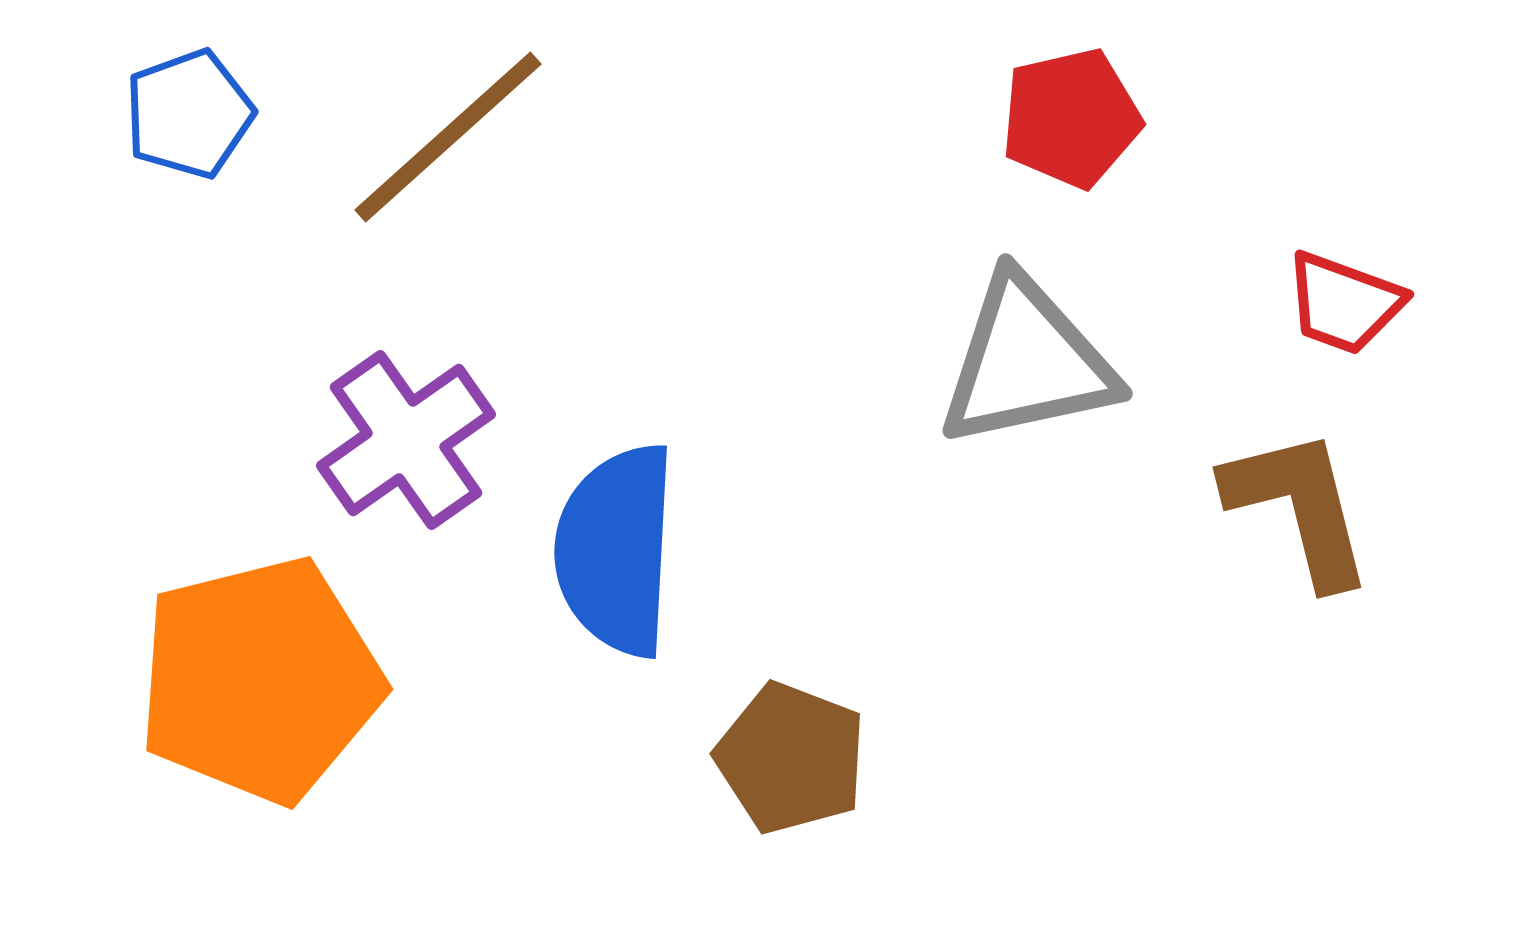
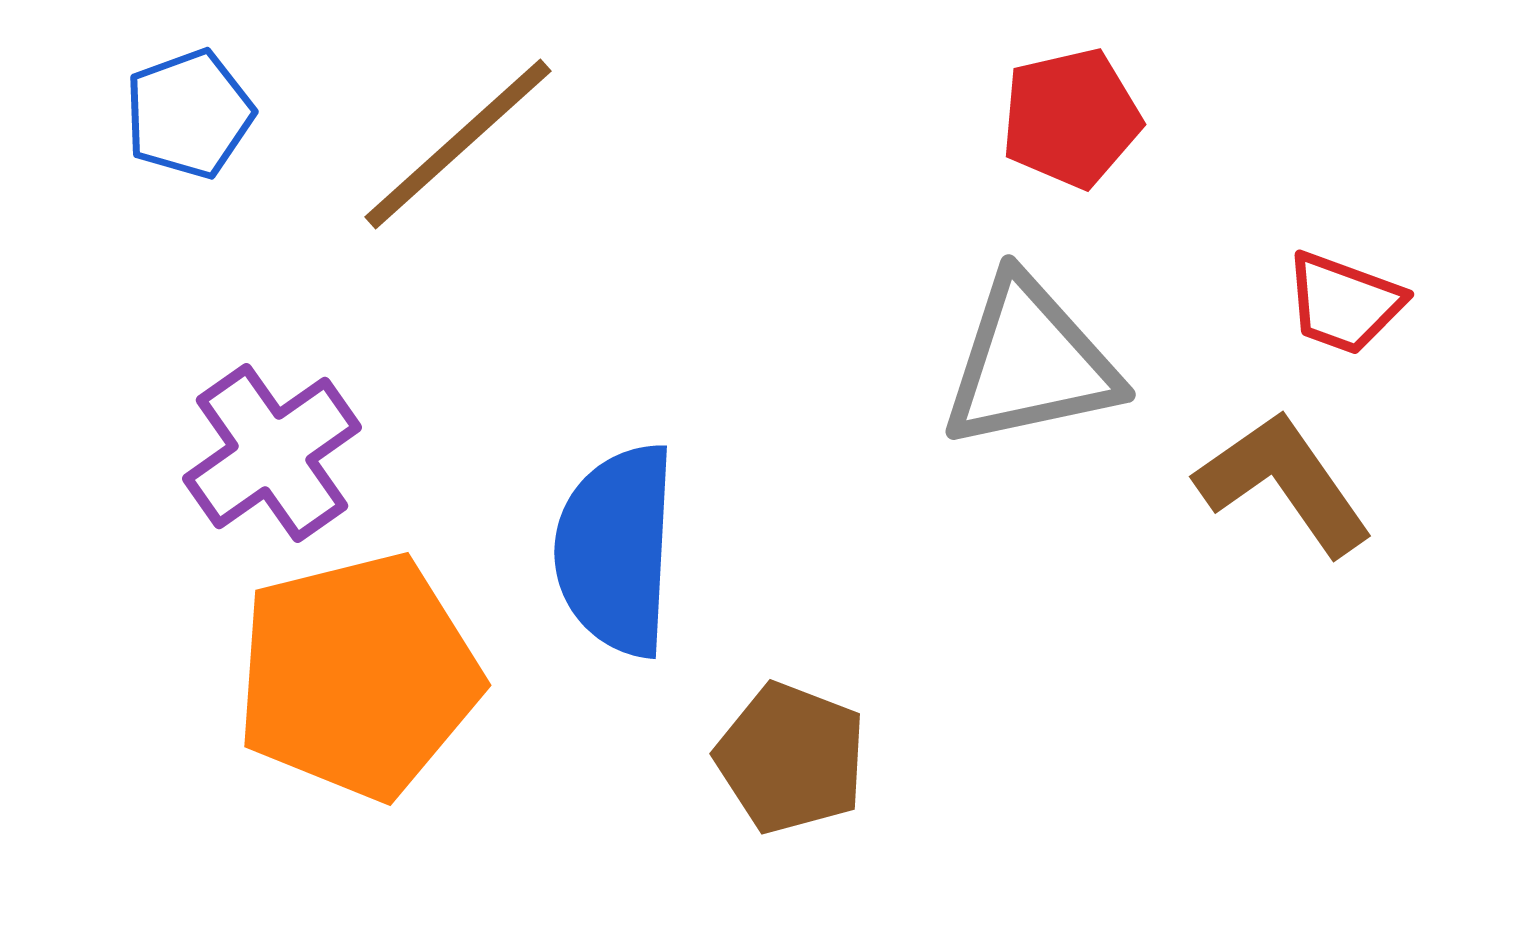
brown line: moved 10 px right, 7 px down
gray triangle: moved 3 px right, 1 px down
purple cross: moved 134 px left, 13 px down
brown L-shape: moved 15 px left, 24 px up; rotated 21 degrees counterclockwise
orange pentagon: moved 98 px right, 4 px up
